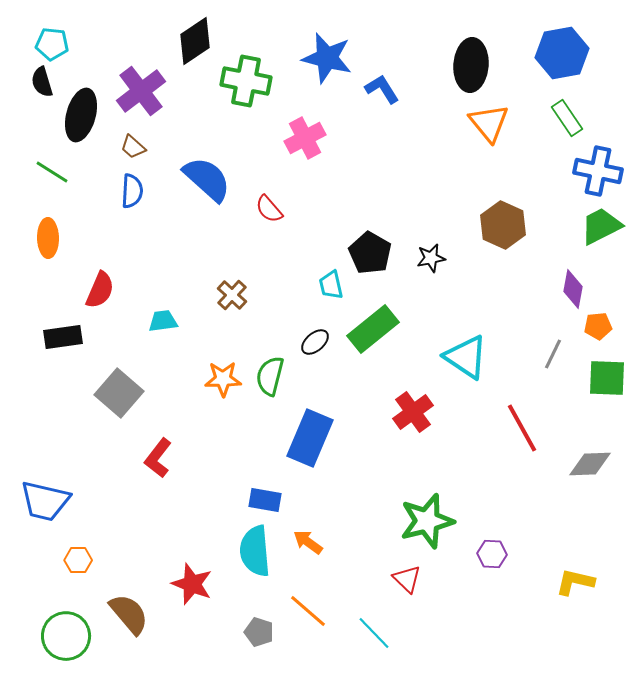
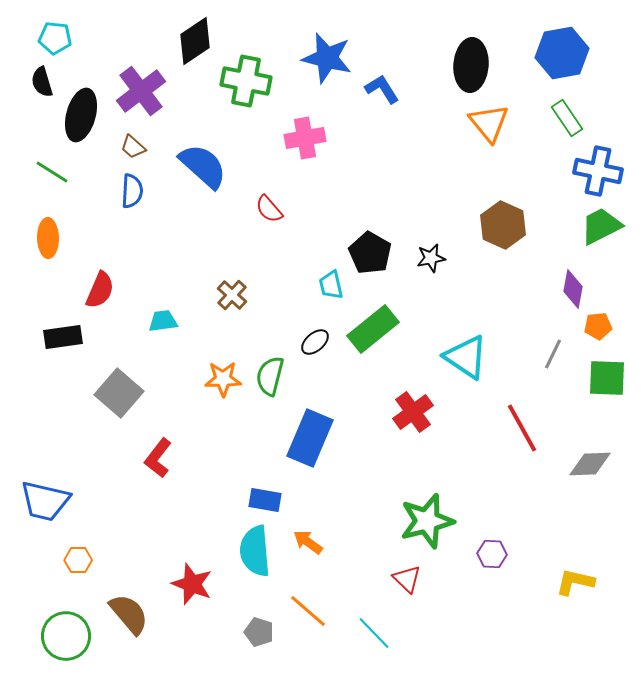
cyan pentagon at (52, 44): moved 3 px right, 6 px up
pink cross at (305, 138): rotated 18 degrees clockwise
blue semicircle at (207, 179): moved 4 px left, 13 px up
